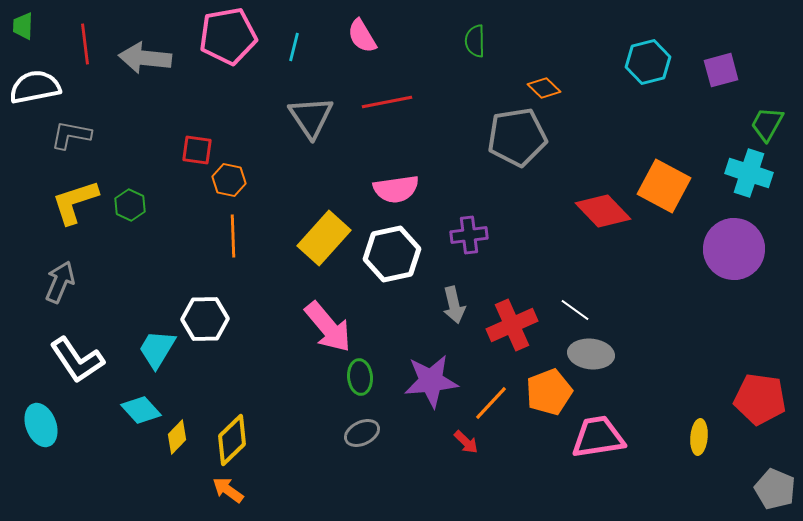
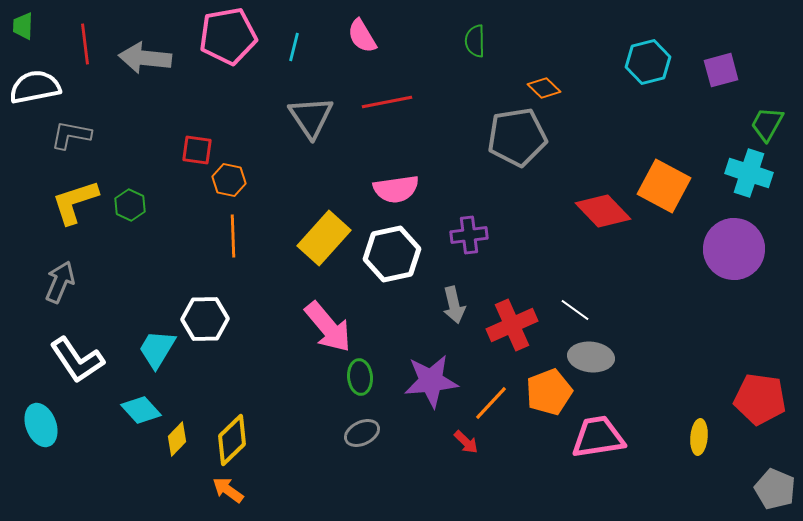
gray ellipse at (591, 354): moved 3 px down
yellow diamond at (177, 437): moved 2 px down
